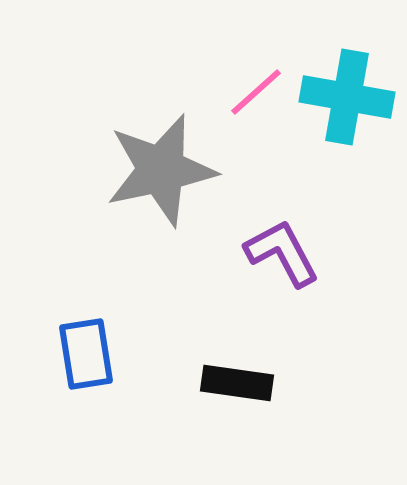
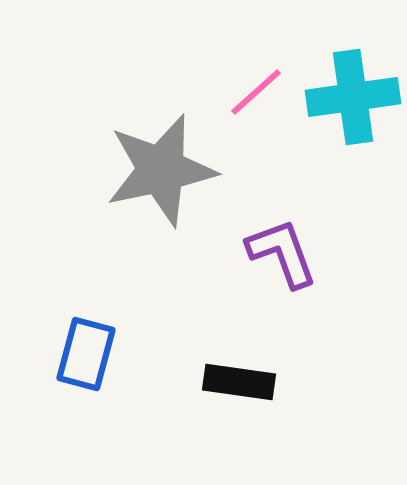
cyan cross: moved 6 px right; rotated 18 degrees counterclockwise
purple L-shape: rotated 8 degrees clockwise
blue rectangle: rotated 24 degrees clockwise
black rectangle: moved 2 px right, 1 px up
